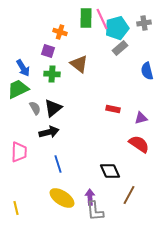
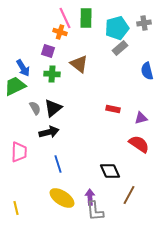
pink line: moved 37 px left, 1 px up
green trapezoid: moved 3 px left, 3 px up
